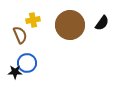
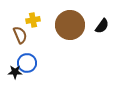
black semicircle: moved 3 px down
